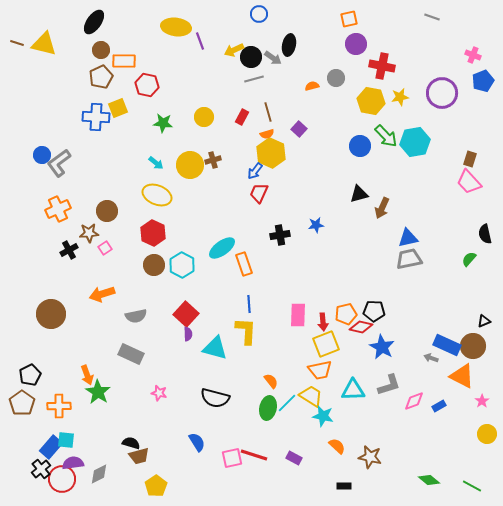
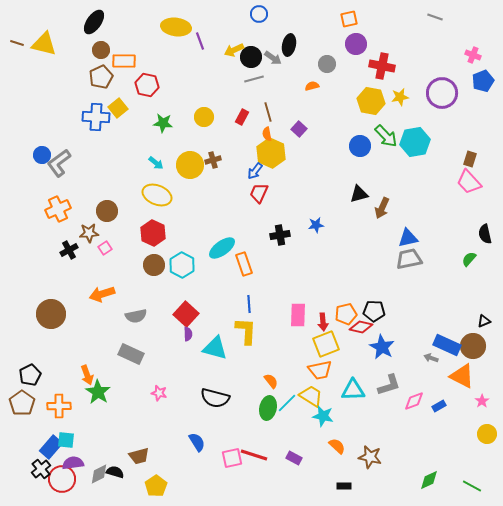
gray line at (432, 17): moved 3 px right
gray circle at (336, 78): moved 9 px left, 14 px up
yellow square at (118, 108): rotated 18 degrees counterclockwise
orange semicircle at (267, 134): rotated 96 degrees clockwise
black semicircle at (131, 443): moved 16 px left, 29 px down
green diamond at (429, 480): rotated 65 degrees counterclockwise
